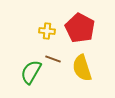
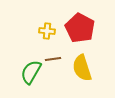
brown line: rotated 28 degrees counterclockwise
